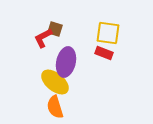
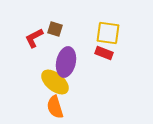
red L-shape: moved 9 px left
